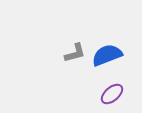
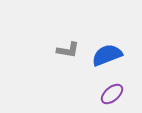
gray L-shape: moved 7 px left, 3 px up; rotated 25 degrees clockwise
